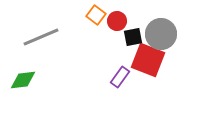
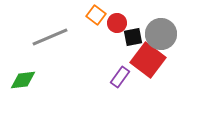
red circle: moved 2 px down
gray line: moved 9 px right
red square: rotated 16 degrees clockwise
